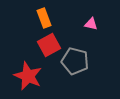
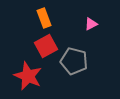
pink triangle: rotated 40 degrees counterclockwise
red square: moved 3 px left, 1 px down
gray pentagon: moved 1 px left
